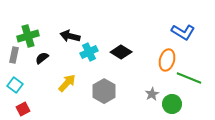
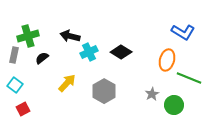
green circle: moved 2 px right, 1 px down
